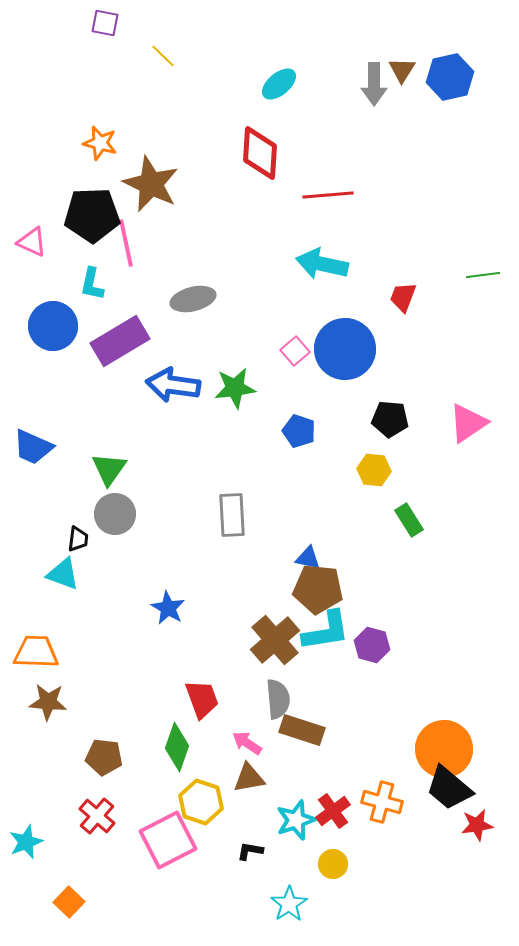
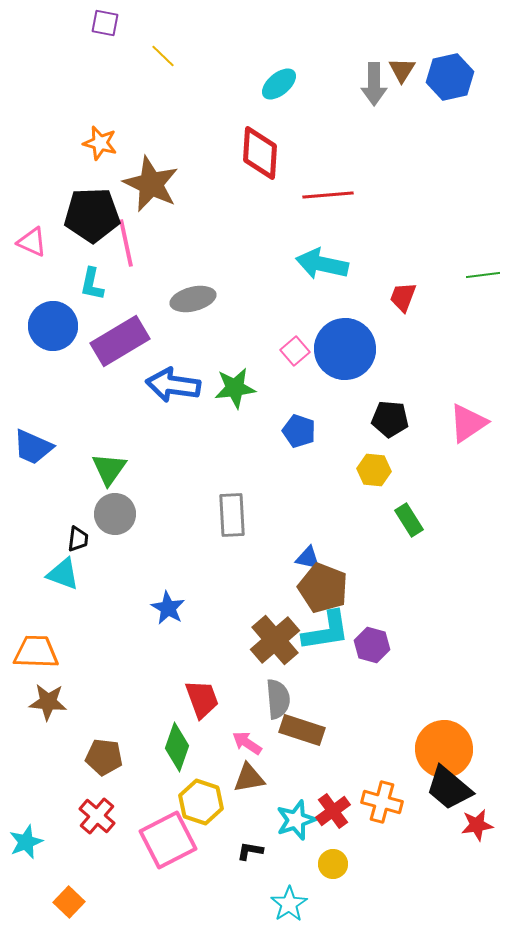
brown pentagon at (318, 589): moved 5 px right, 1 px up; rotated 15 degrees clockwise
